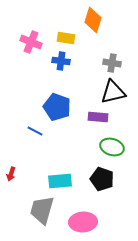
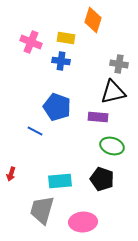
gray cross: moved 7 px right, 1 px down
green ellipse: moved 1 px up
